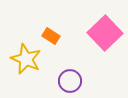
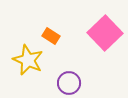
yellow star: moved 2 px right, 1 px down
purple circle: moved 1 px left, 2 px down
